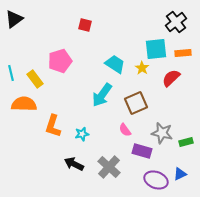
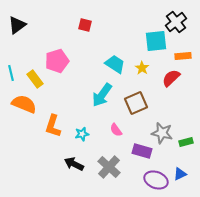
black triangle: moved 3 px right, 6 px down
cyan square: moved 8 px up
orange rectangle: moved 3 px down
pink pentagon: moved 3 px left
orange semicircle: rotated 20 degrees clockwise
pink semicircle: moved 9 px left
